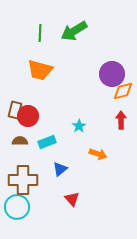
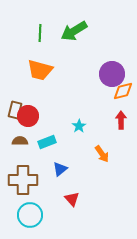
orange arrow: moved 4 px right; rotated 36 degrees clockwise
cyan circle: moved 13 px right, 8 px down
